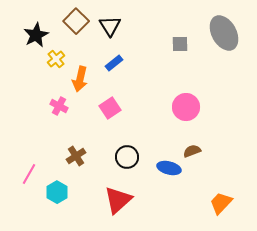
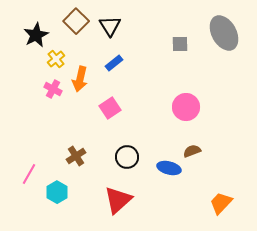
pink cross: moved 6 px left, 17 px up
